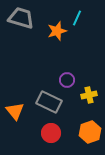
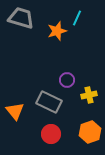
red circle: moved 1 px down
